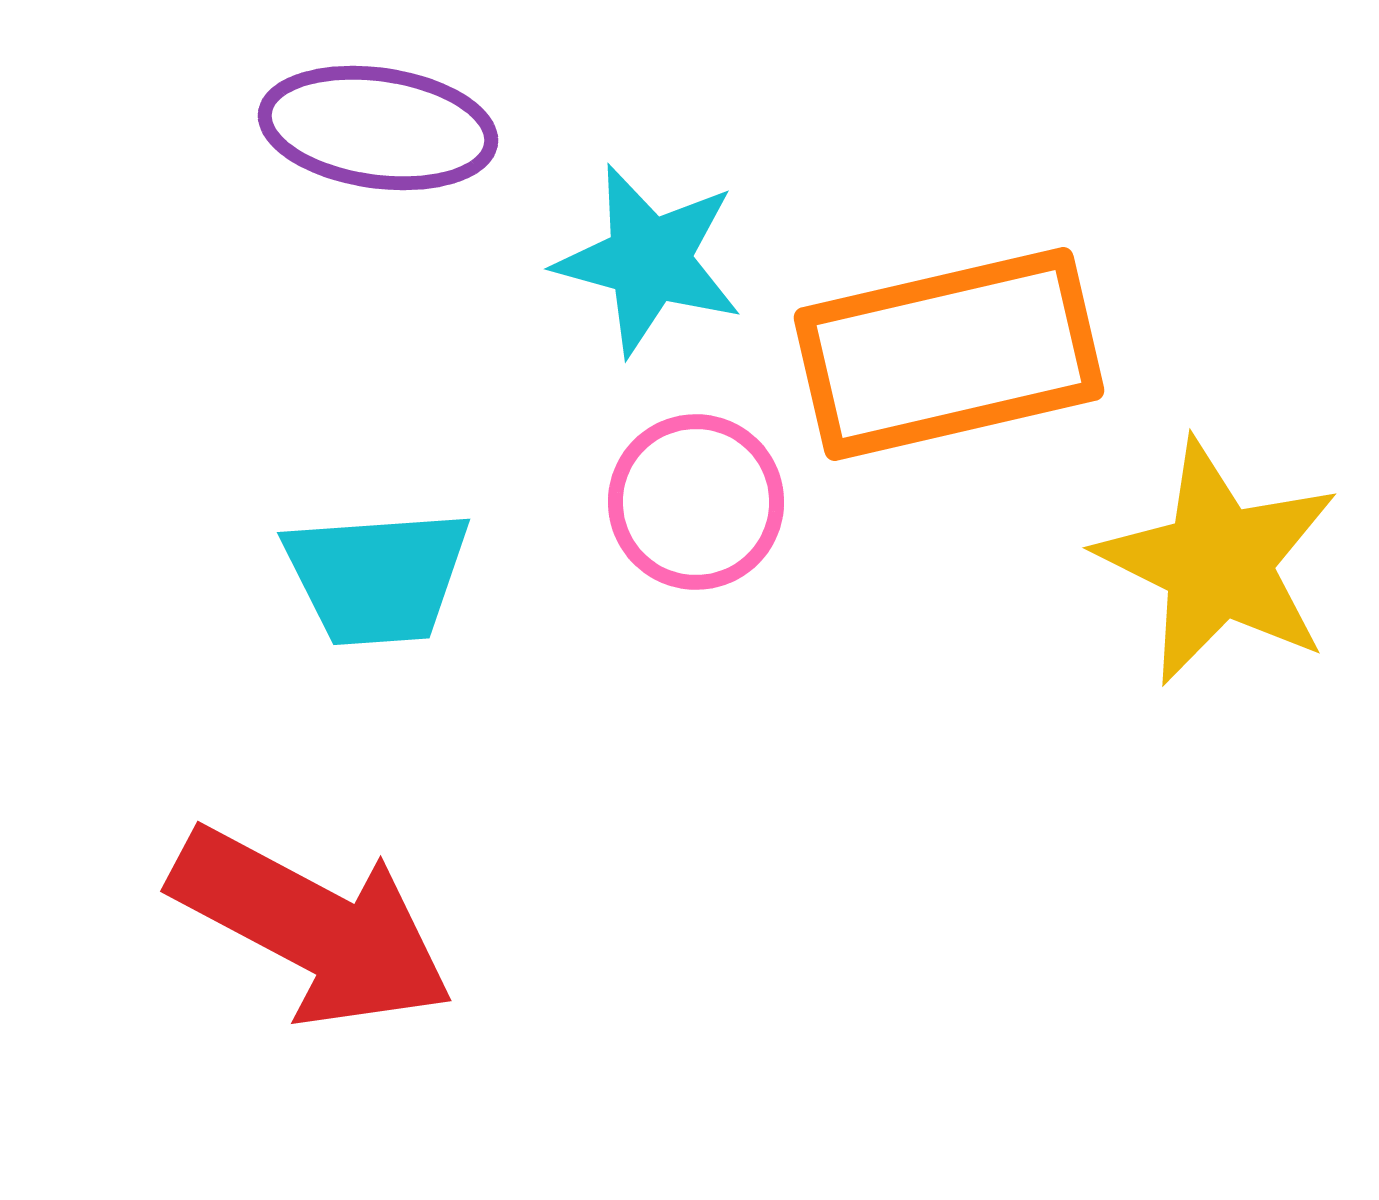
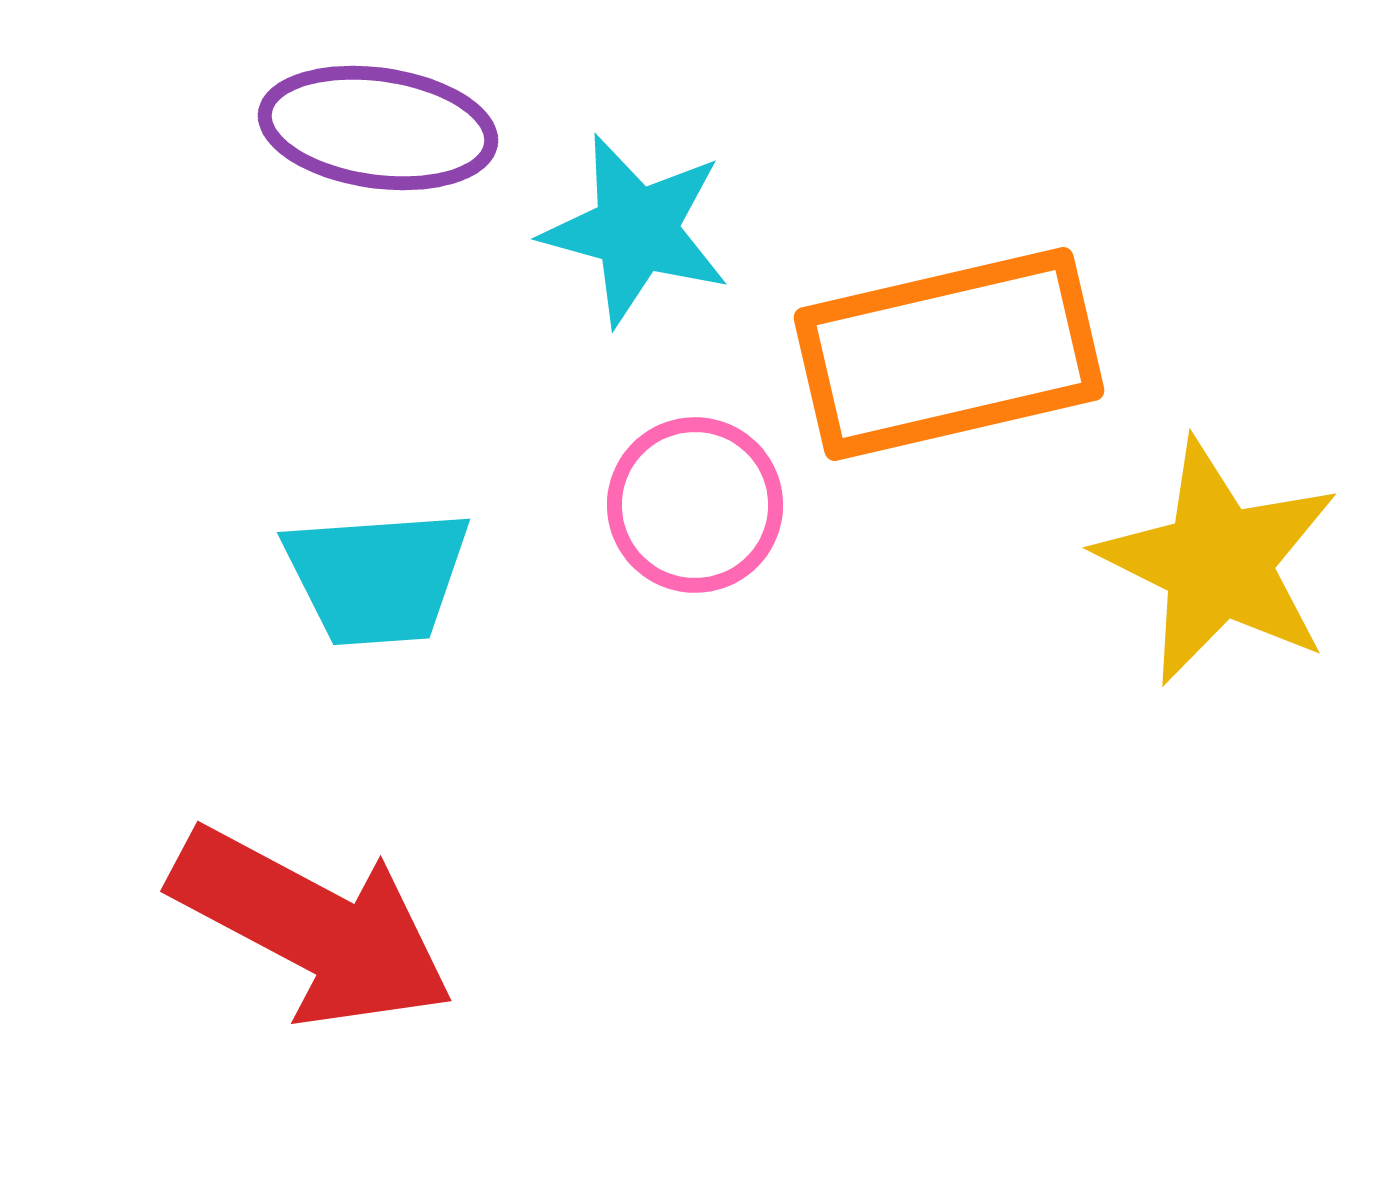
cyan star: moved 13 px left, 30 px up
pink circle: moved 1 px left, 3 px down
